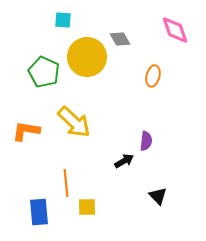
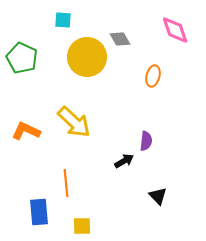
green pentagon: moved 22 px left, 14 px up
orange L-shape: rotated 16 degrees clockwise
yellow square: moved 5 px left, 19 px down
